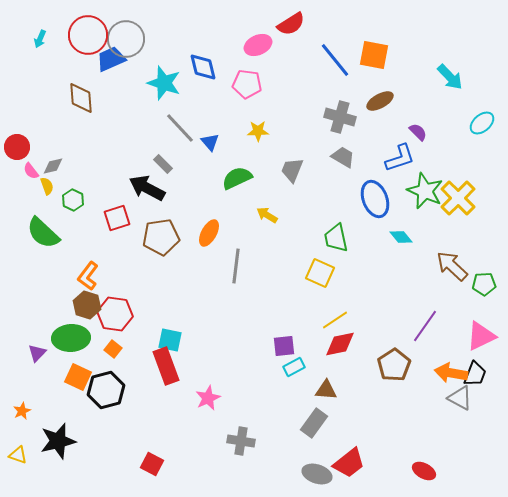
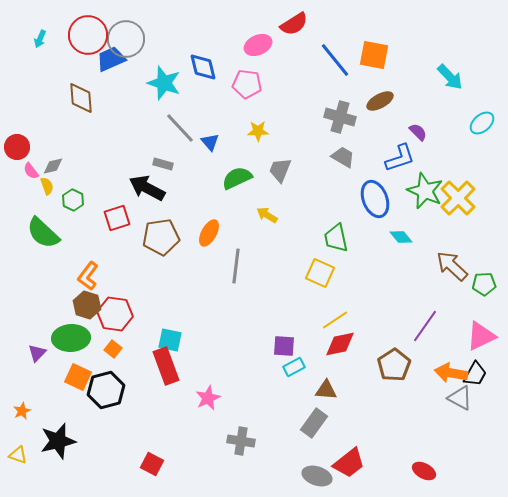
red semicircle at (291, 24): moved 3 px right
gray rectangle at (163, 164): rotated 30 degrees counterclockwise
gray trapezoid at (292, 170): moved 12 px left
purple square at (284, 346): rotated 10 degrees clockwise
black trapezoid at (475, 374): rotated 8 degrees clockwise
gray ellipse at (317, 474): moved 2 px down
